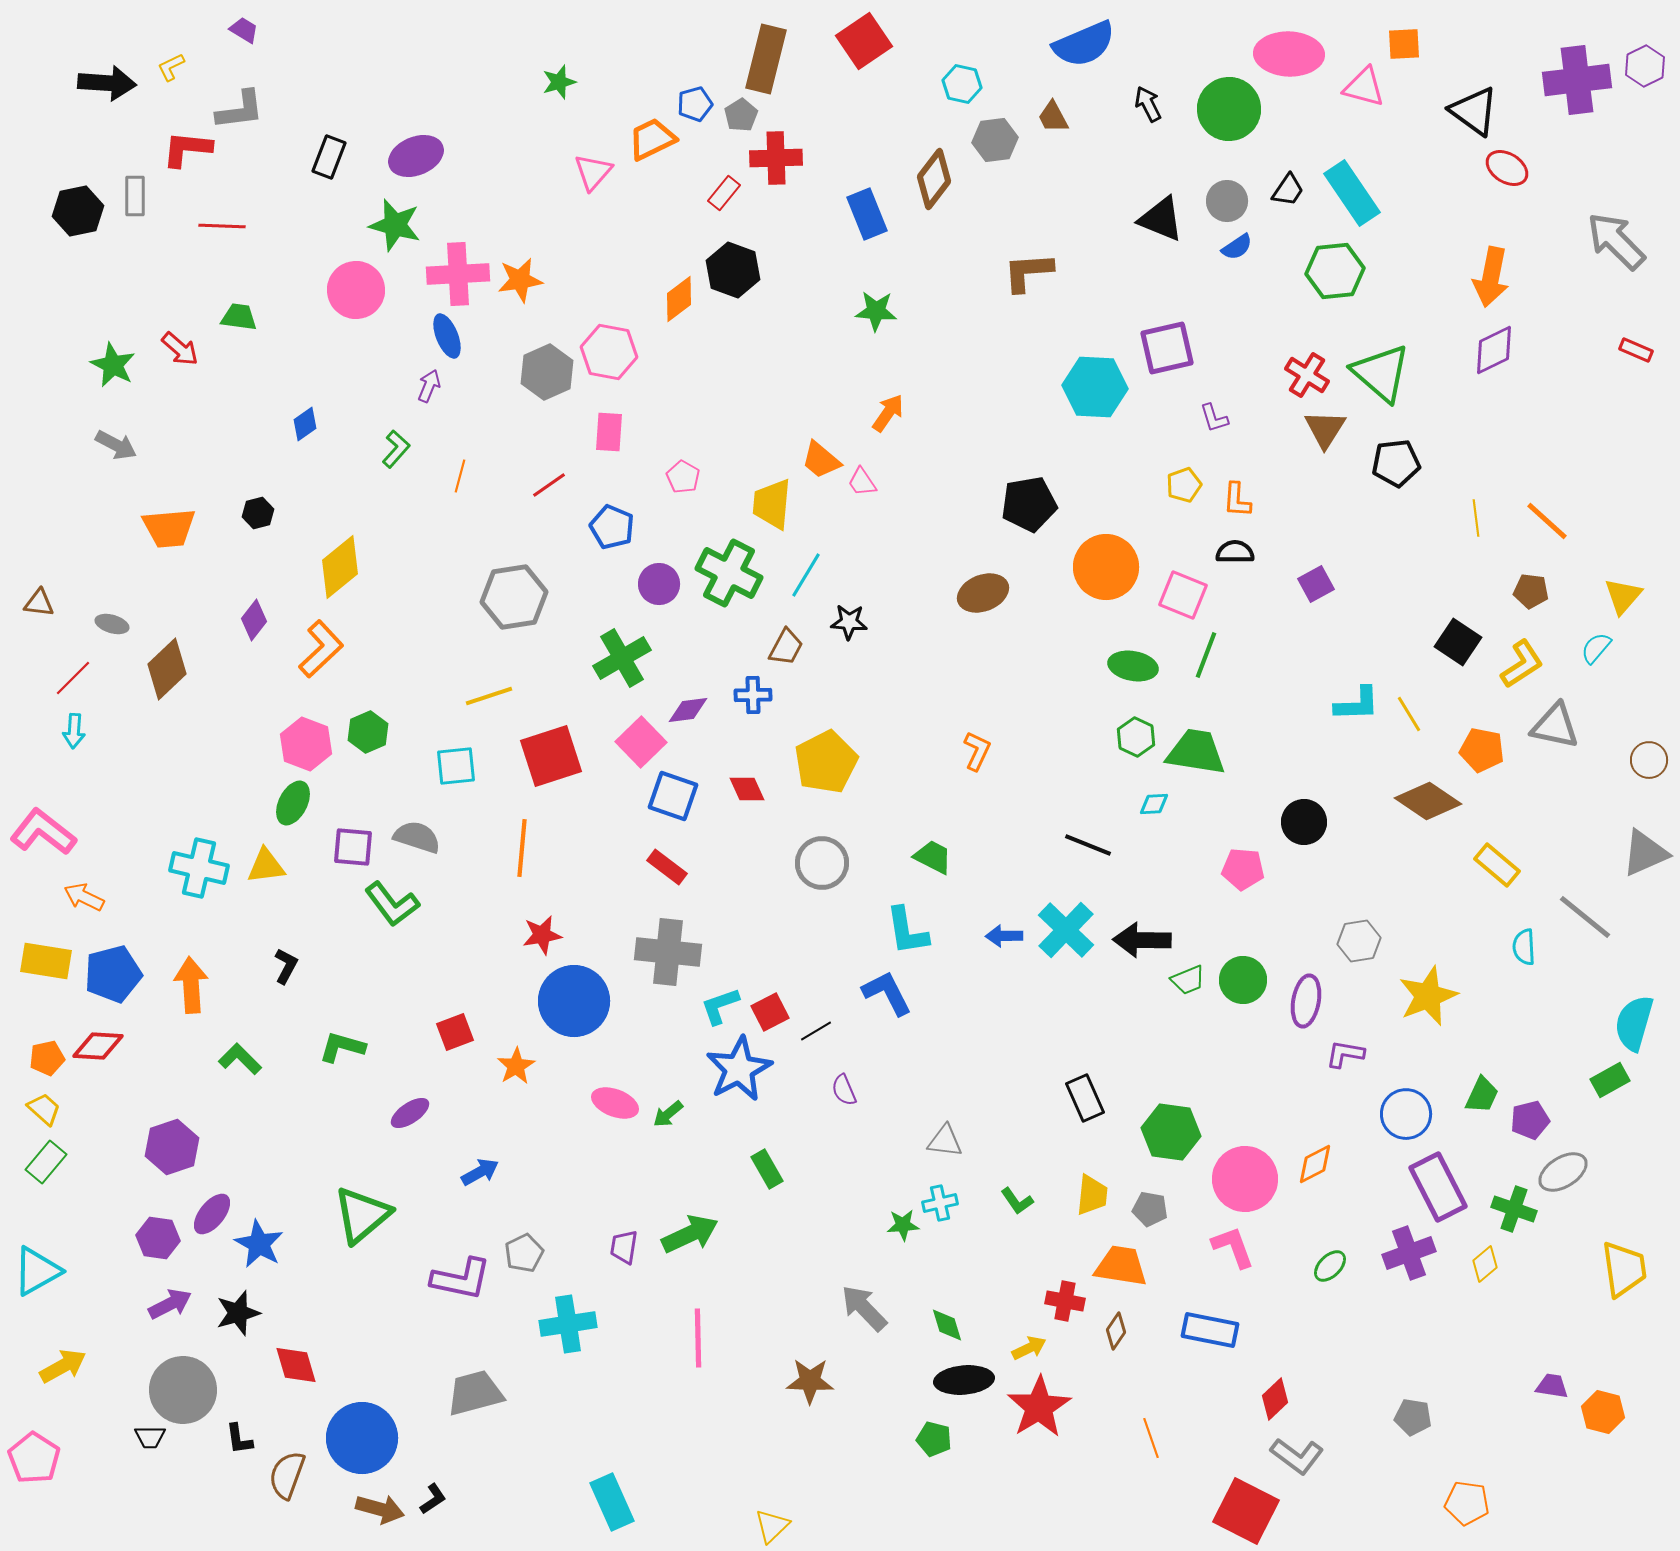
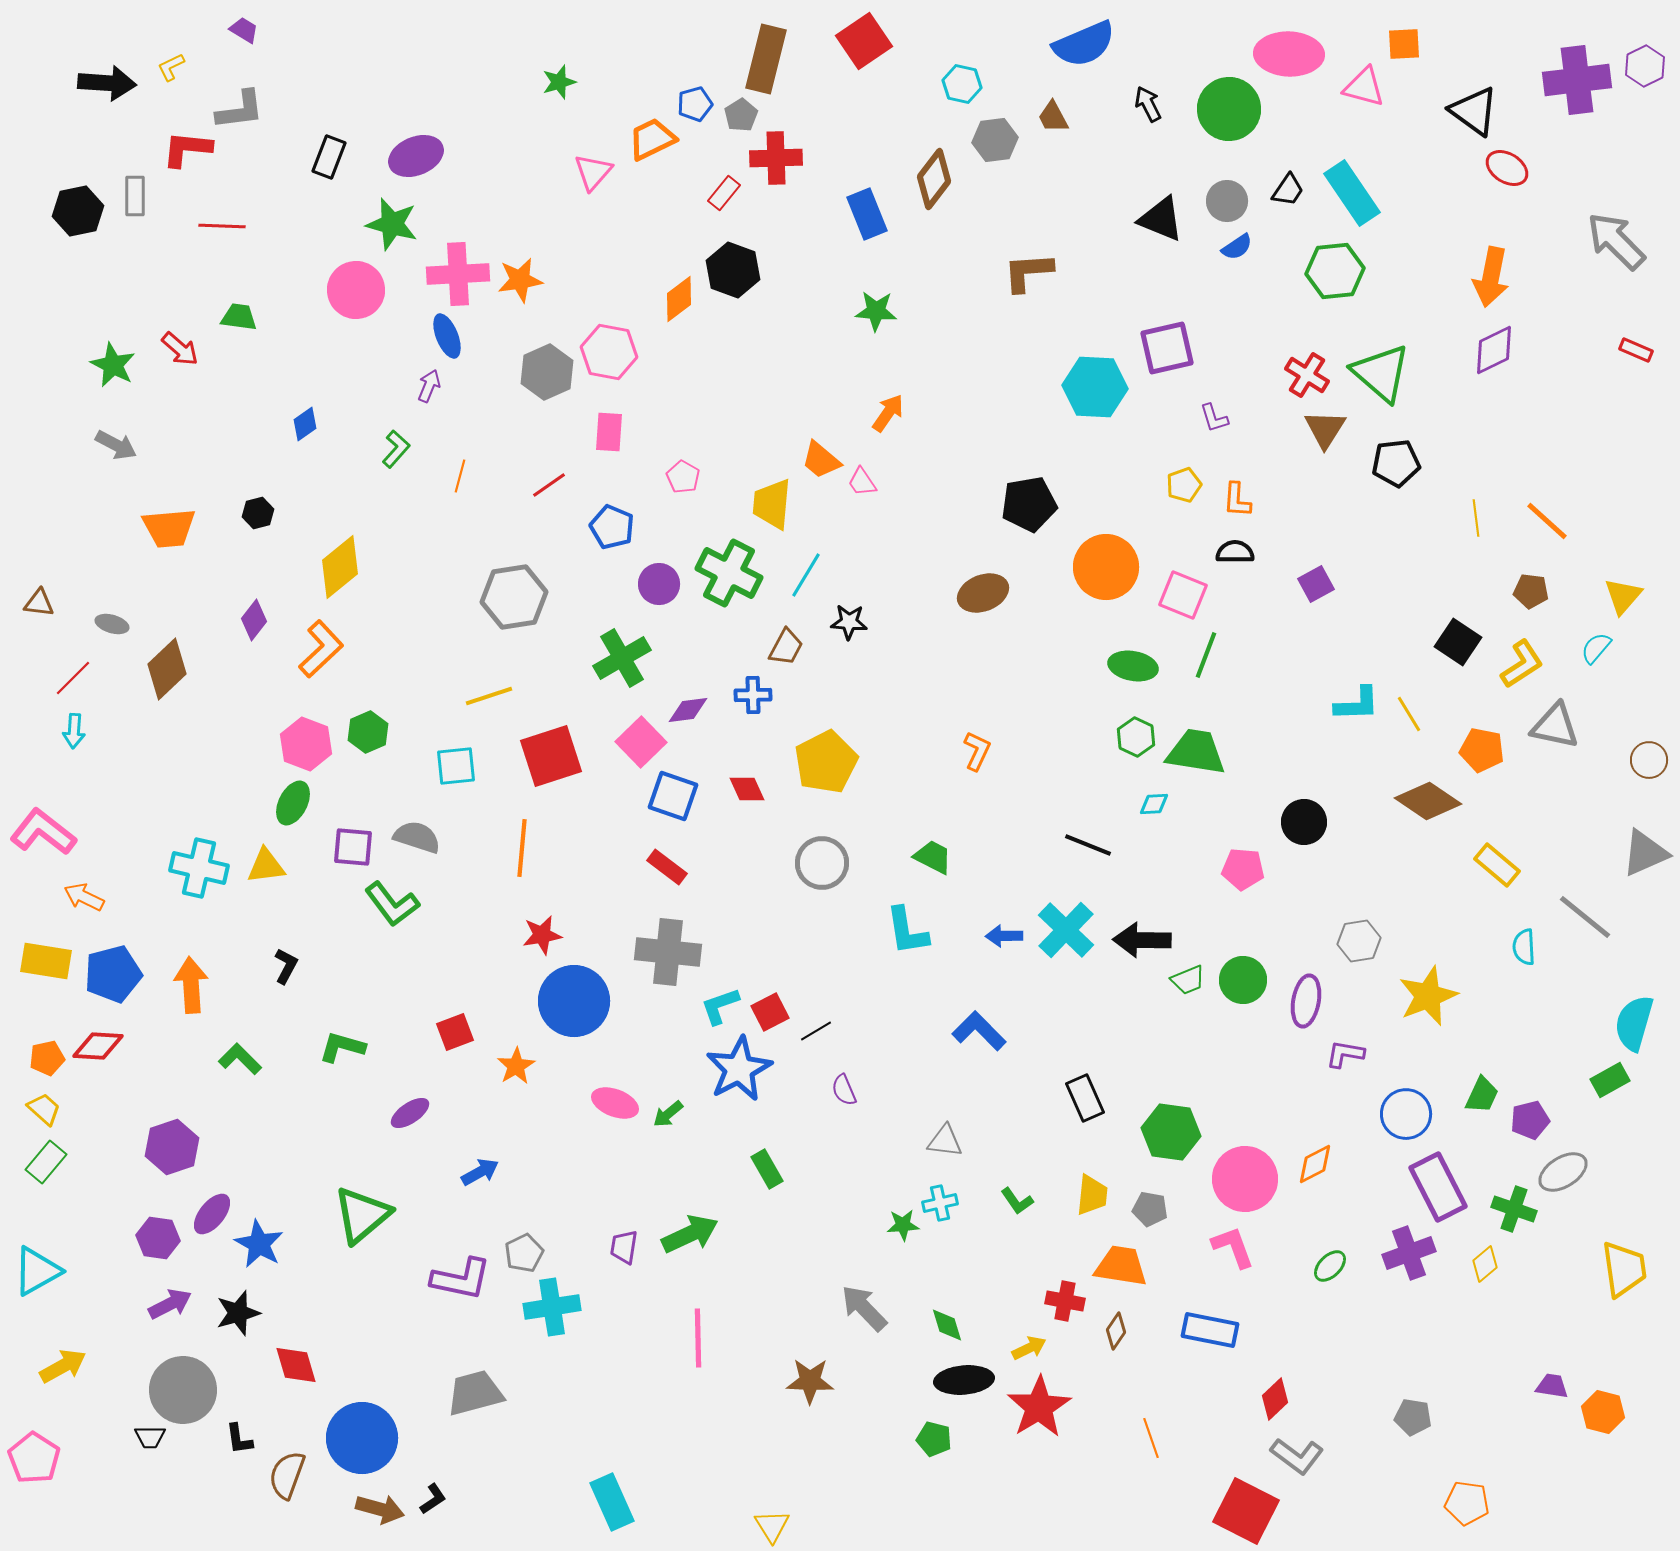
green star at (395, 225): moved 3 px left, 1 px up
blue L-shape at (887, 993): moved 92 px right, 38 px down; rotated 18 degrees counterclockwise
cyan cross at (568, 1324): moved 16 px left, 17 px up
yellow triangle at (772, 1526): rotated 18 degrees counterclockwise
